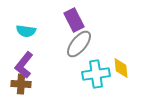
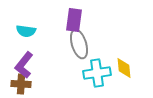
purple rectangle: rotated 35 degrees clockwise
gray ellipse: rotated 56 degrees counterclockwise
yellow diamond: moved 3 px right
cyan cross: moved 1 px right, 1 px up
